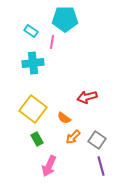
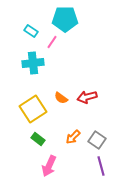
pink line: rotated 24 degrees clockwise
yellow square: rotated 20 degrees clockwise
orange semicircle: moved 3 px left, 20 px up
green rectangle: moved 1 px right; rotated 24 degrees counterclockwise
